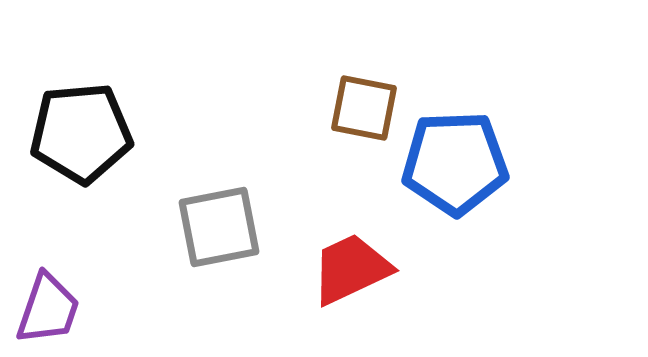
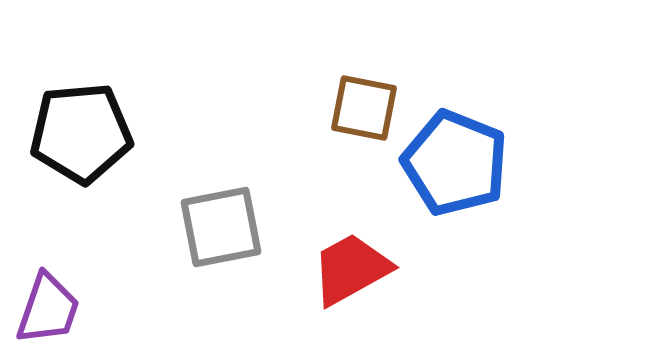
blue pentagon: rotated 24 degrees clockwise
gray square: moved 2 px right
red trapezoid: rotated 4 degrees counterclockwise
